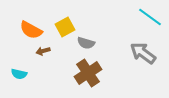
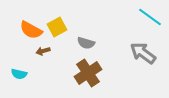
yellow square: moved 8 px left
